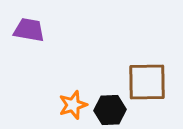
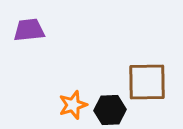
purple trapezoid: rotated 16 degrees counterclockwise
